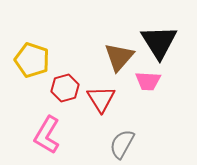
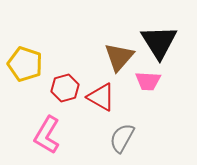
yellow pentagon: moved 7 px left, 4 px down
red triangle: moved 2 px up; rotated 28 degrees counterclockwise
gray semicircle: moved 6 px up
